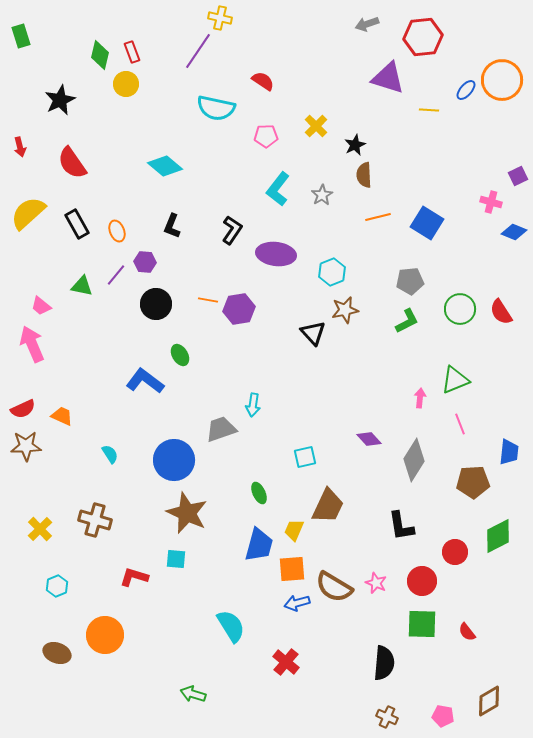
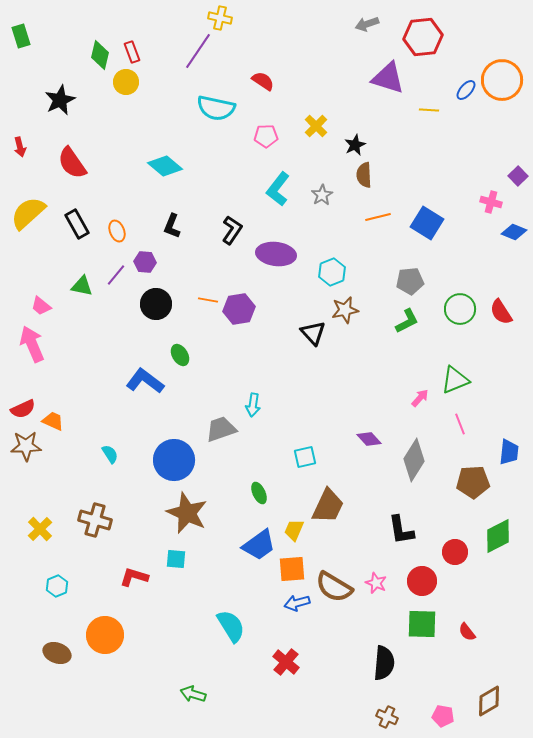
yellow circle at (126, 84): moved 2 px up
purple square at (518, 176): rotated 18 degrees counterclockwise
pink arrow at (420, 398): rotated 36 degrees clockwise
orange trapezoid at (62, 416): moved 9 px left, 5 px down
black L-shape at (401, 526): moved 4 px down
blue trapezoid at (259, 545): rotated 39 degrees clockwise
